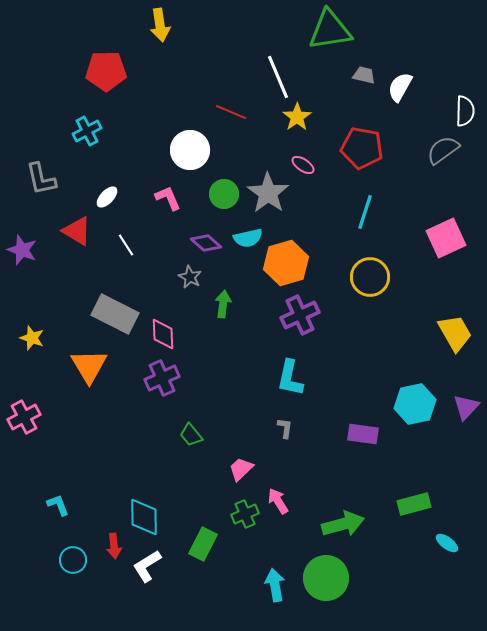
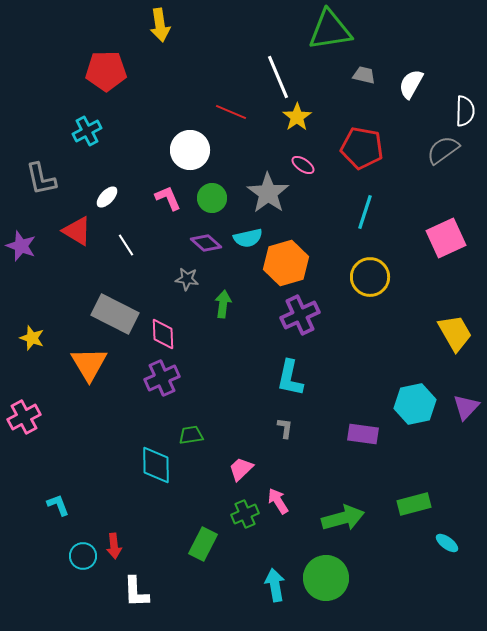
white semicircle at (400, 87): moved 11 px right, 3 px up
green circle at (224, 194): moved 12 px left, 4 px down
purple star at (22, 250): moved 1 px left, 4 px up
gray star at (190, 277): moved 3 px left, 2 px down; rotated 20 degrees counterclockwise
orange triangle at (89, 366): moved 2 px up
green trapezoid at (191, 435): rotated 120 degrees clockwise
cyan diamond at (144, 517): moved 12 px right, 52 px up
green arrow at (343, 524): moved 6 px up
cyan circle at (73, 560): moved 10 px right, 4 px up
white L-shape at (147, 566): moved 11 px left, 26 px down; rotated 60 degrees counterclockwise
